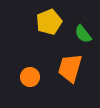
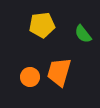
yellow pentagon: moved 7 px left, 3 px down; rotated 15 degrees clockwise
orange trapezoid: moved 11 px left, 4 px down
